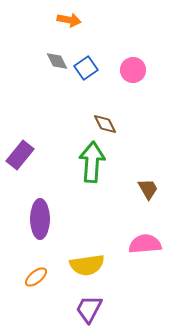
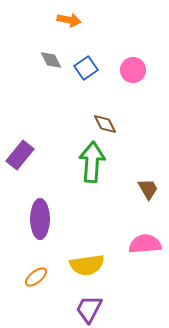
gray diamond: moved 6 px left, 1 px up
